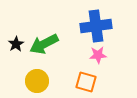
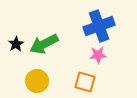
blue cross: moved 3 px right; rotated 12 degrees counterclockwise
orange square: moved 1 px left
